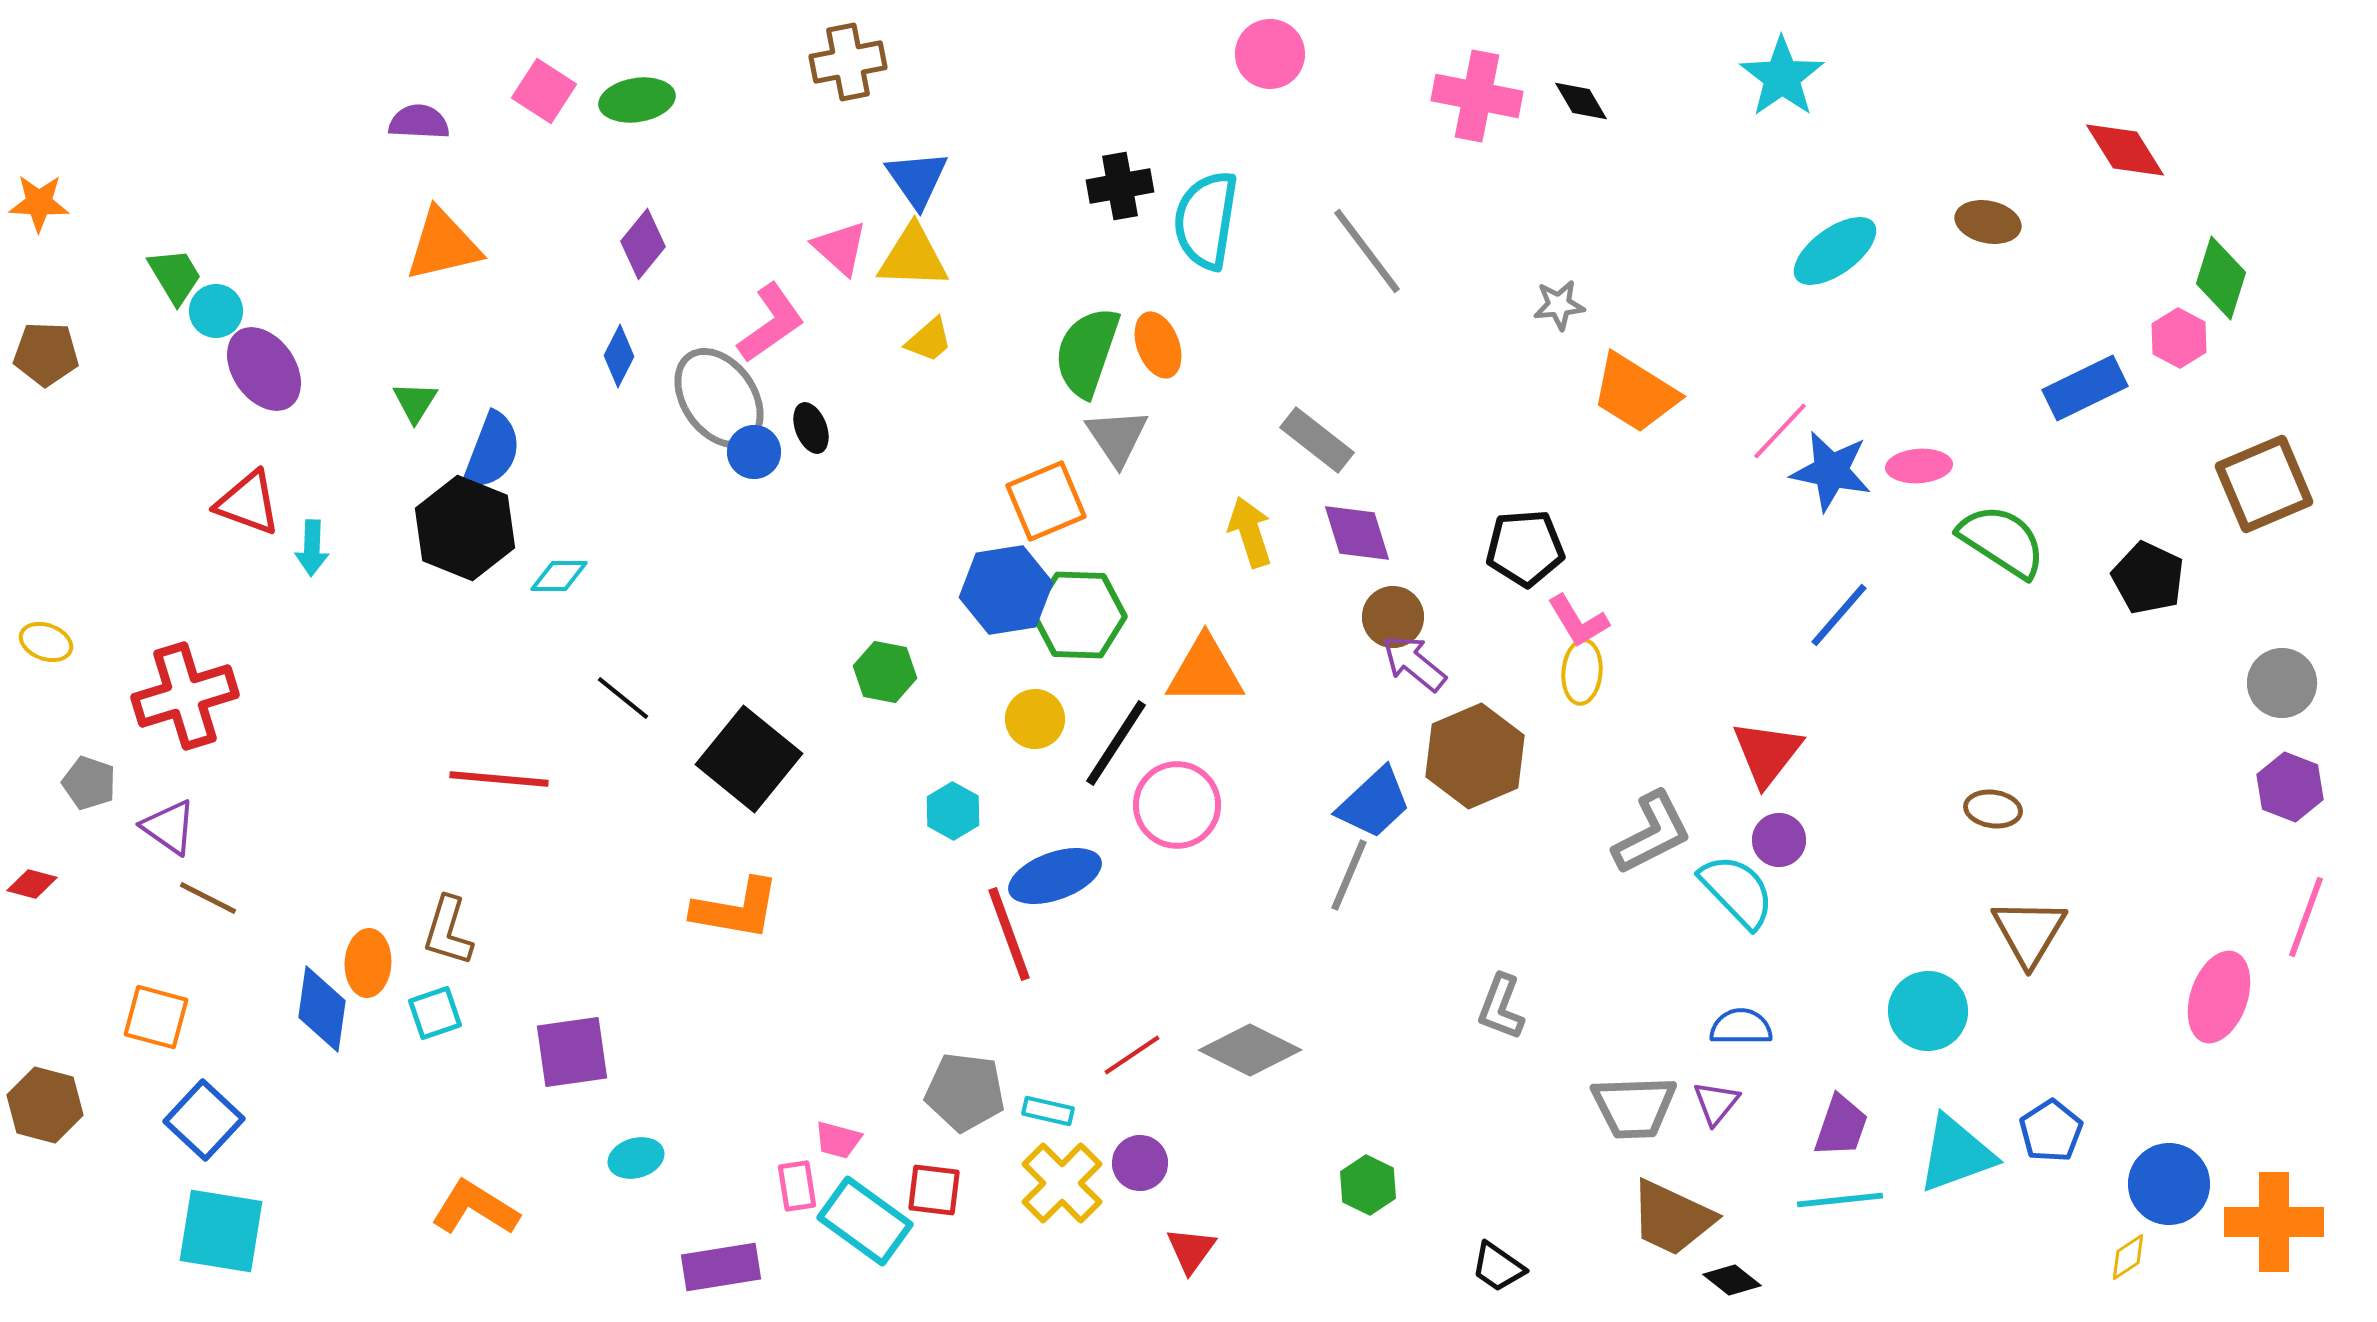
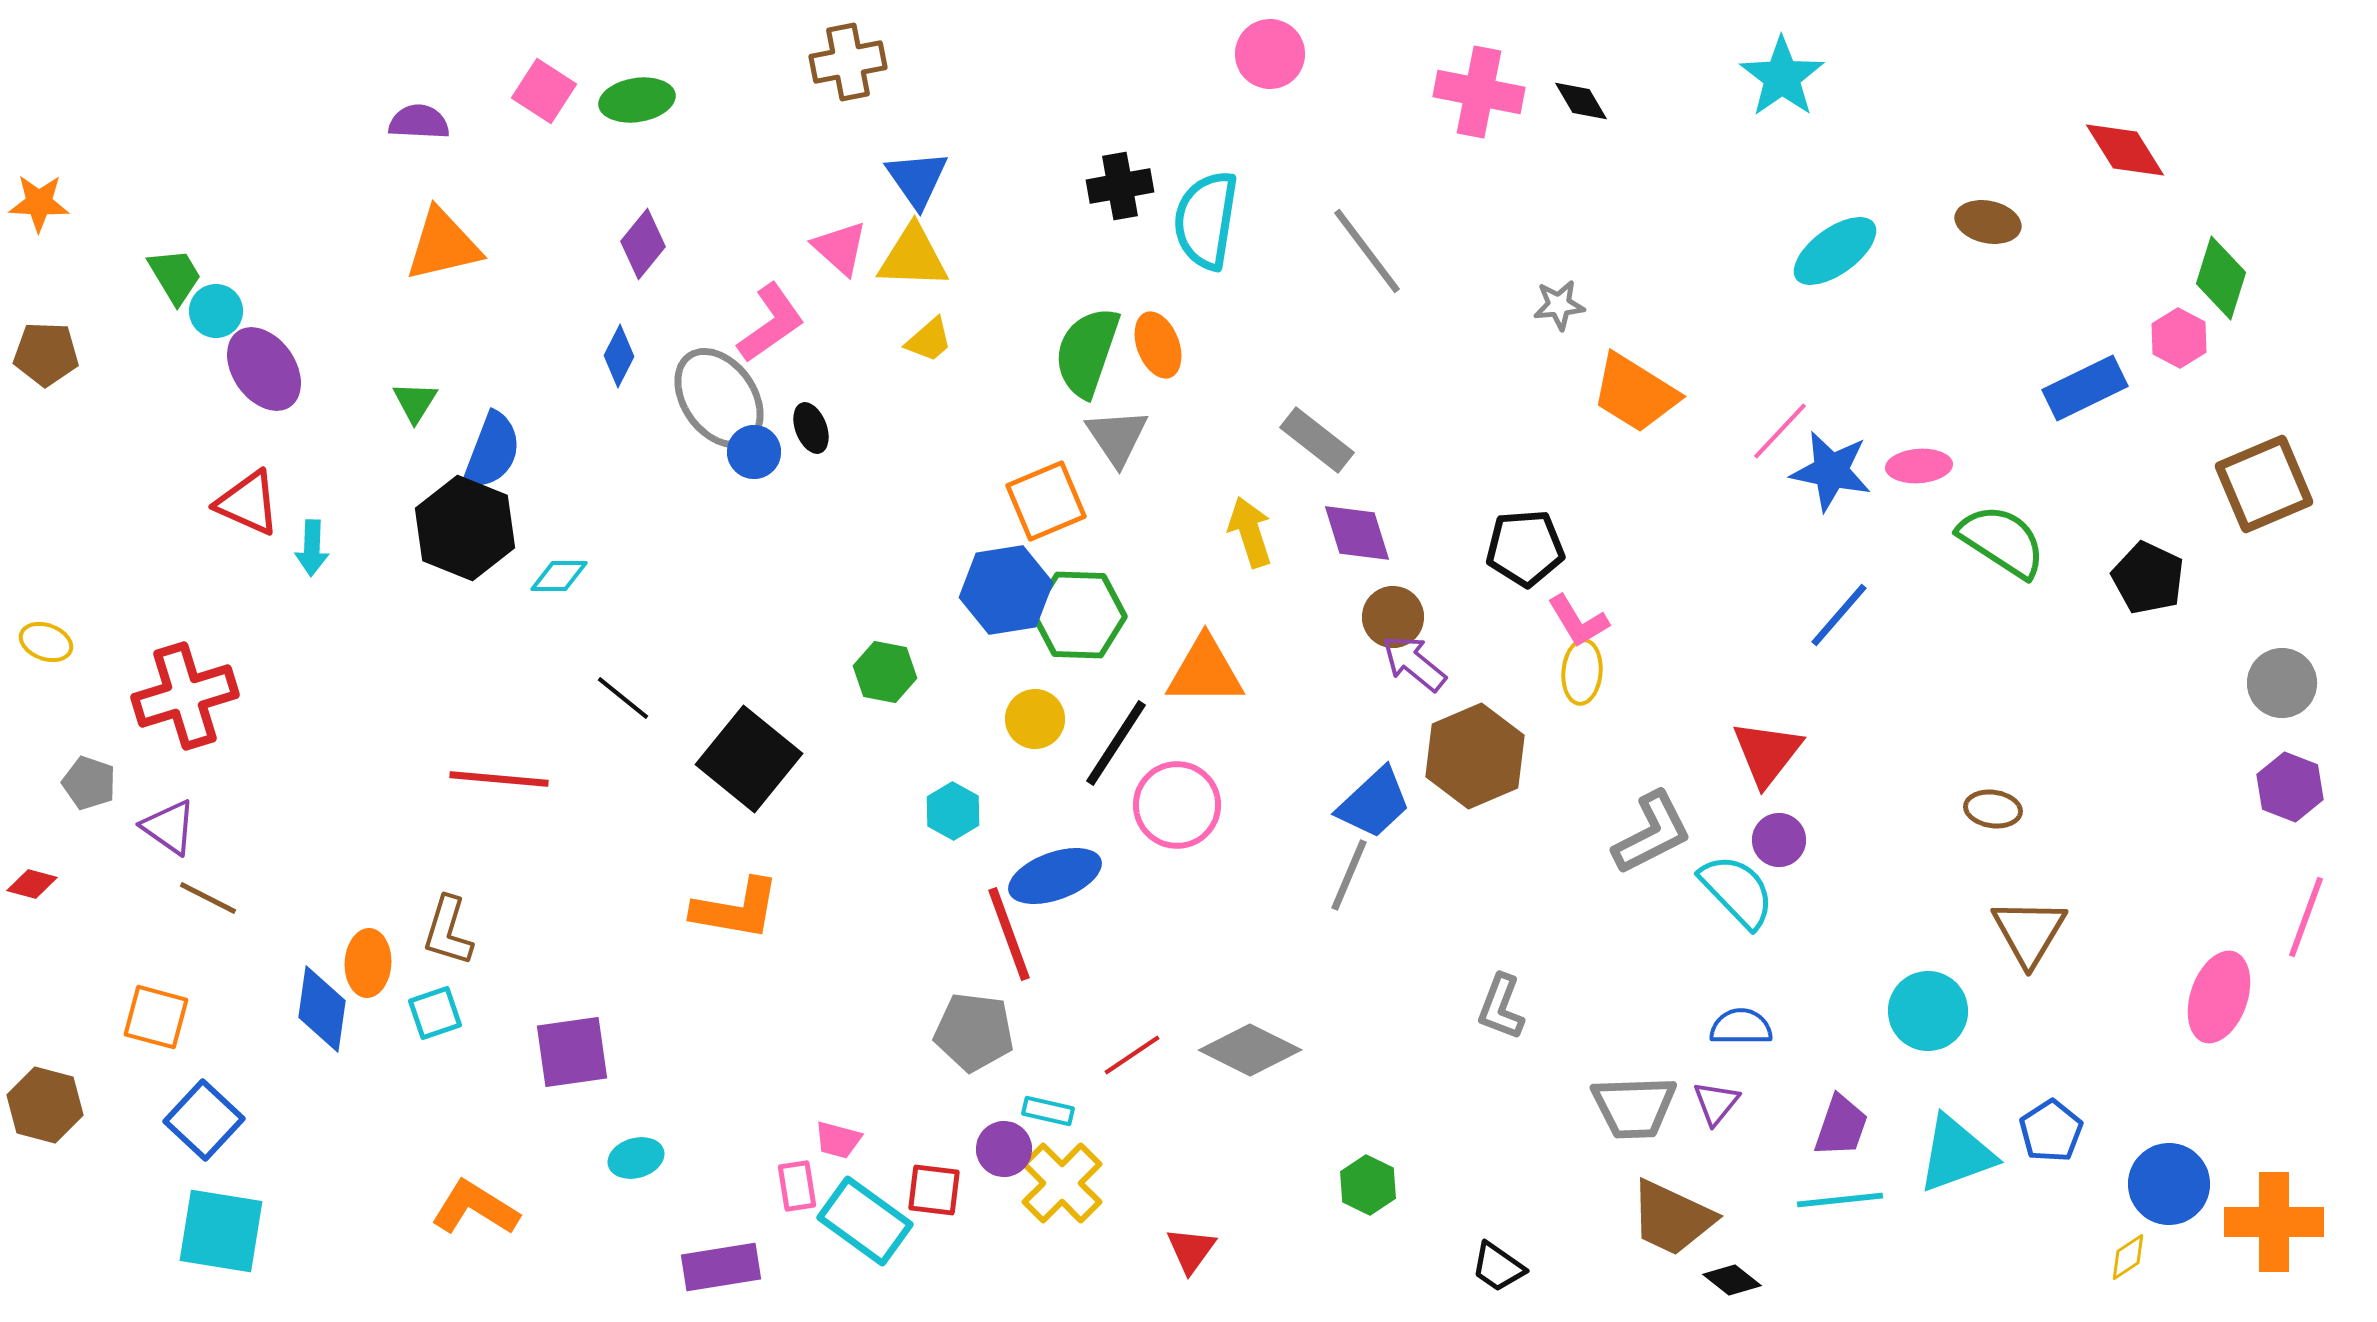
pink cross at (1477, 96): moved 2 px right, 4 px up
red triangle at (248, 503): rotated 4 degrees clockwise
gray pentagon at (965, 1092): moved 9 px right, 60 px up
purple circle at (1140, 1163): moved 136 px left, 14 px up
